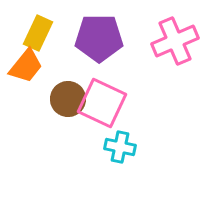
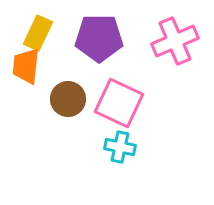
orange trapezoid: rotated 147 degrees clockwise
pink square: moved 17 px right
